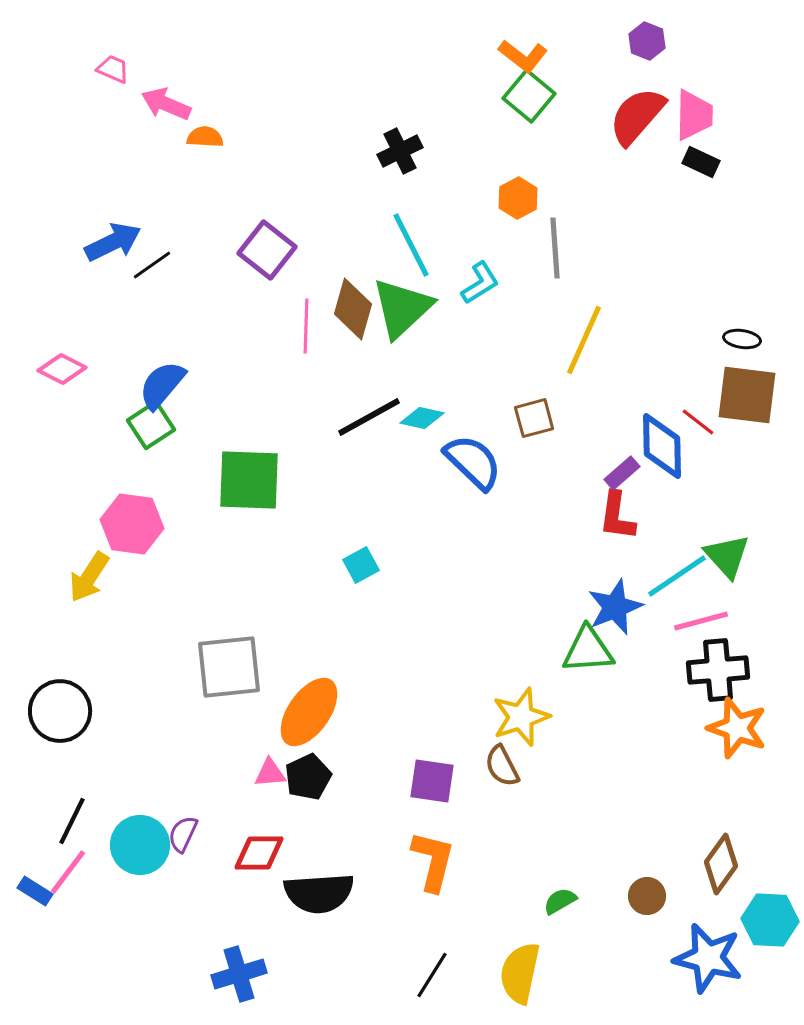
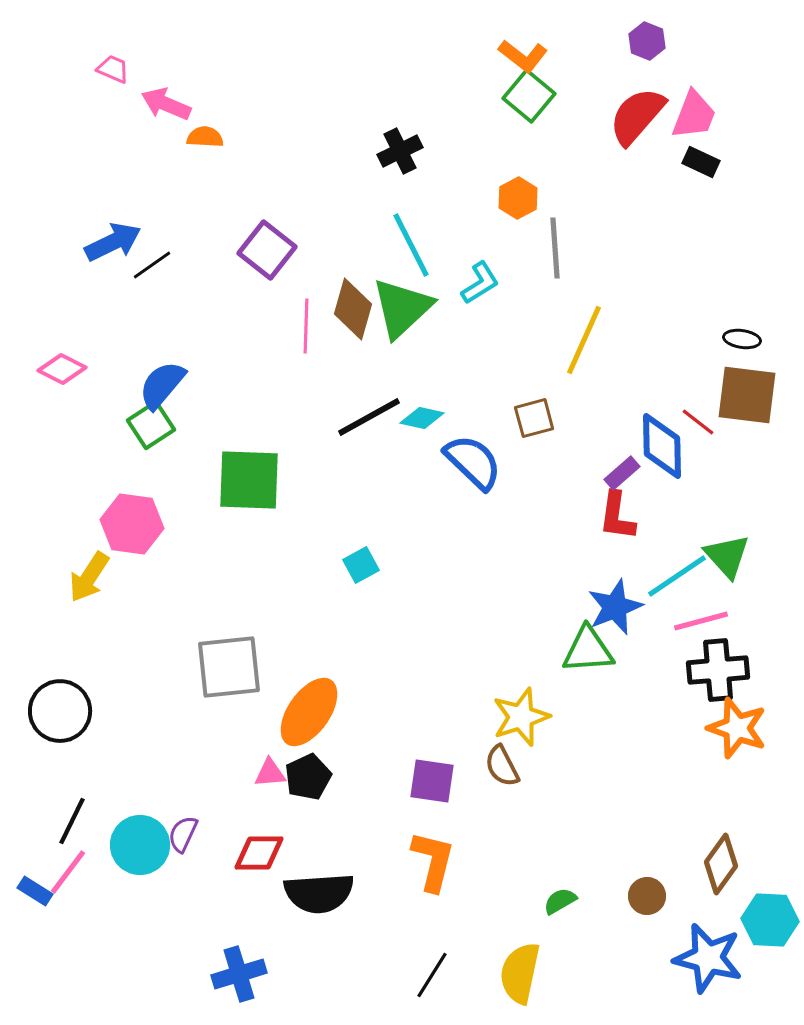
pink trapezoid at (694, 115): rotated 20 degrees clockwise
